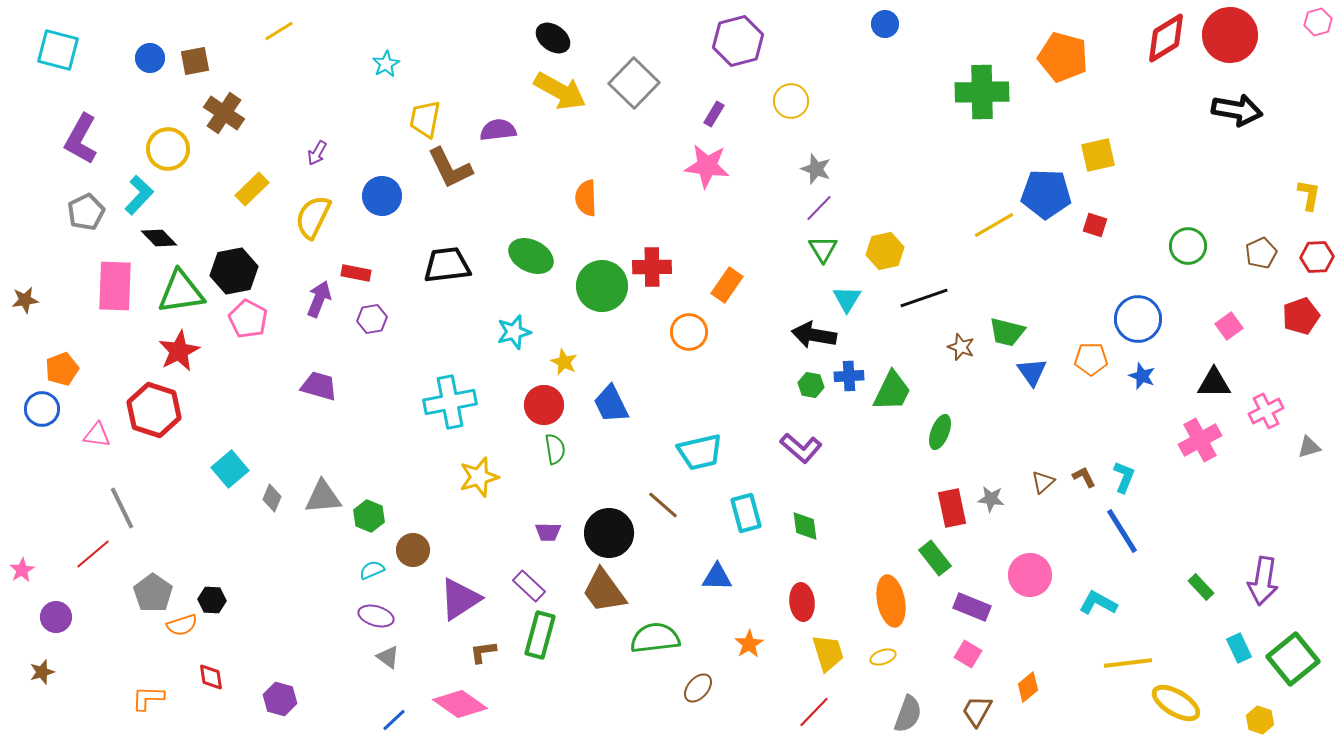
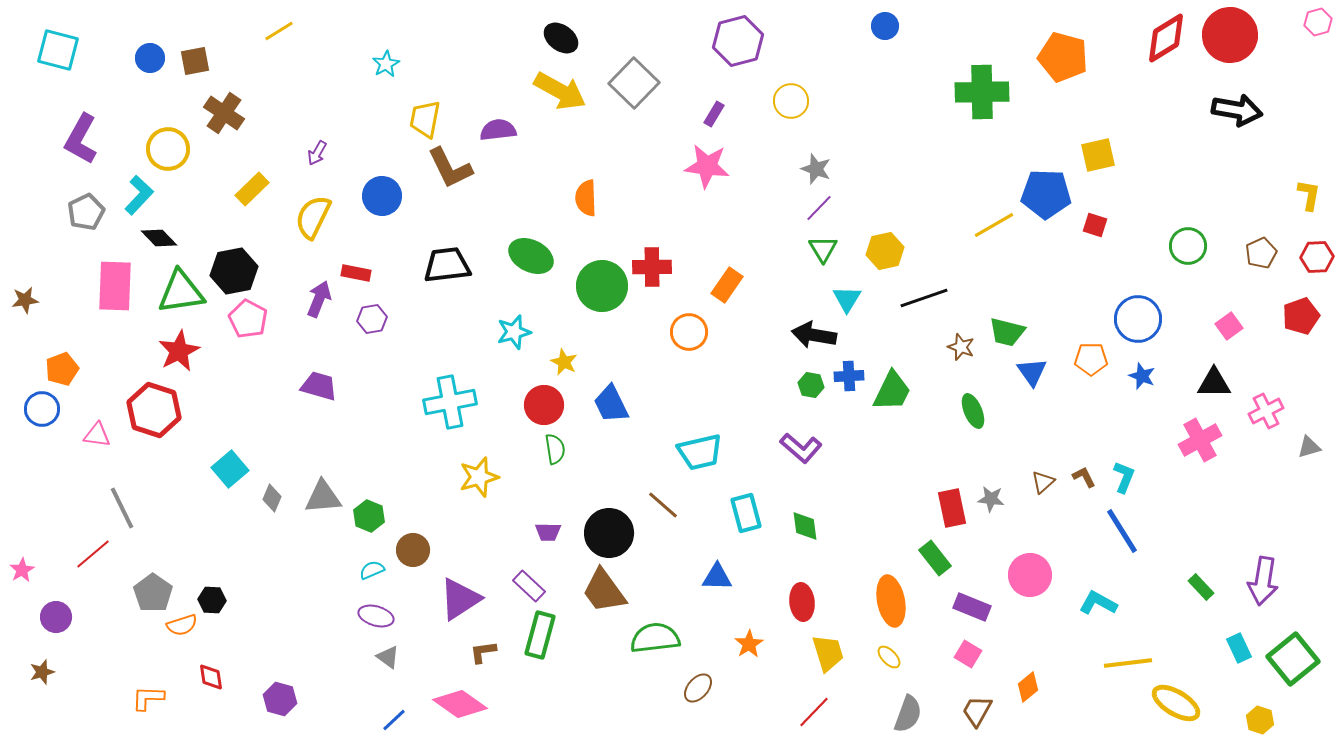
blue circle at (885, 24): moved 2 px down
black ellipse at (553, 38): moved 8 px right
green ellipse at (940, 432): moved 33 px right, 21 px up; rotated 44 degrees counterclockwise
yellow ellipse at (883, 657): moved 6 px right; rotated 65 degrees clockwise
